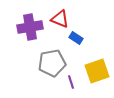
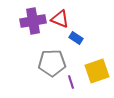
purple cross: moved 3 px right, 6 px up
gray pentagon: rotated 8 degrees clockwise
